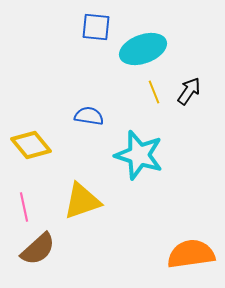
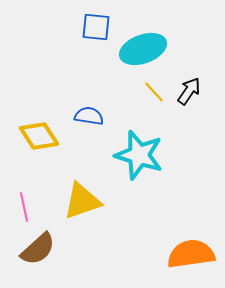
yellow line: rotated 20 degrees counterclockwise
yellow diamond: moved 8 px right, 9 px up; rotated 6 degrees clockwise
